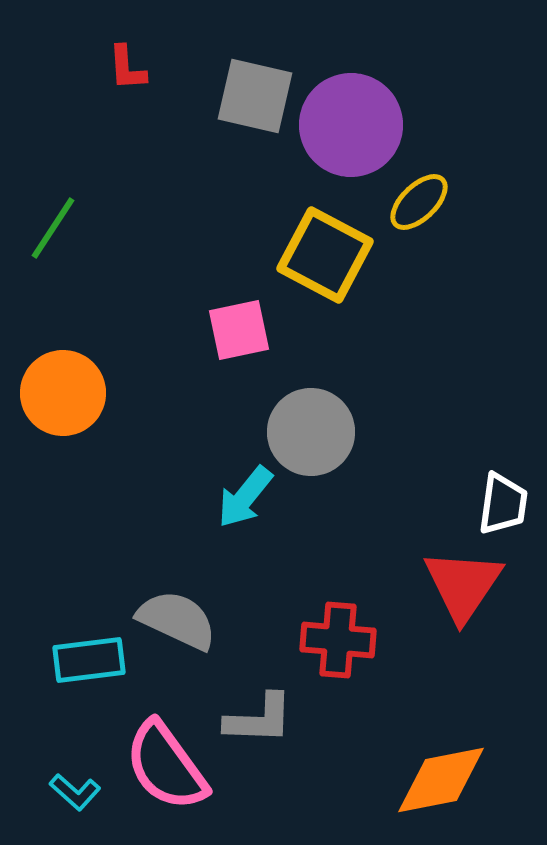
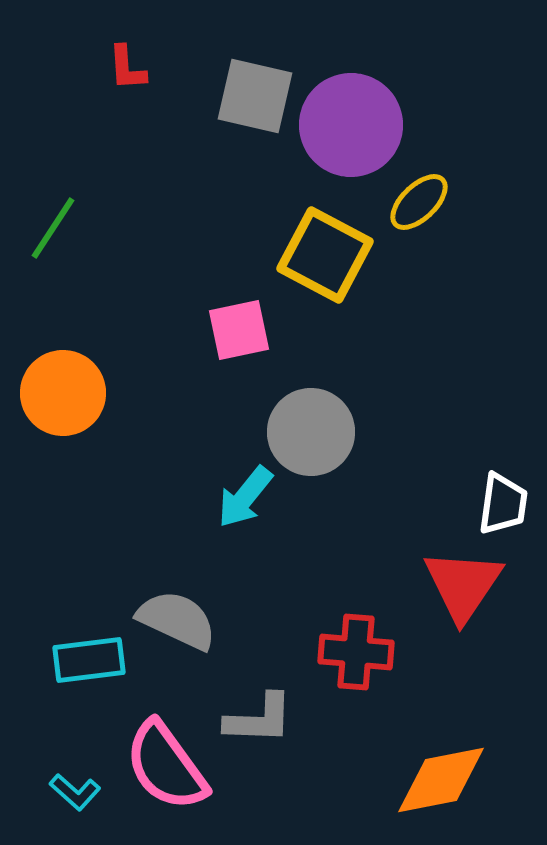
red cross: moved 18 px right, 12 px down
